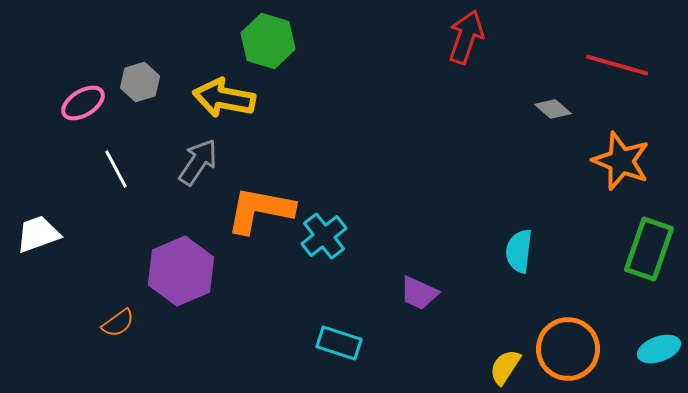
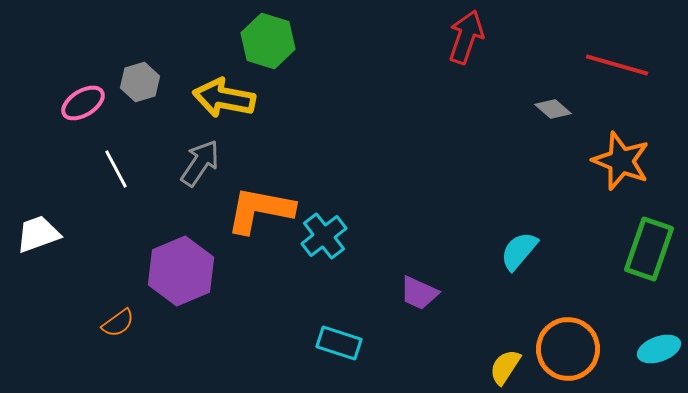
gray arrow: moved 2 px right, 1 px down
cyan semicircle: rotated 33 degrees clockwise
